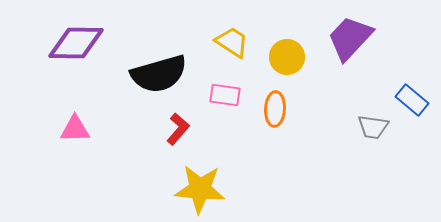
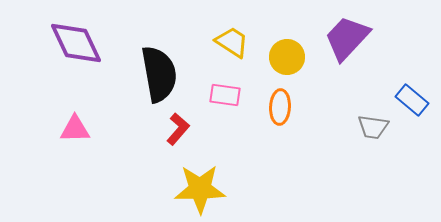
purple trapezoid: moved 3 px left
purple diamond: rotated 64 degrees clockwise
black semicircle: rotated 84 degrees counterclockwise
orange ellipse: moved 5 px right, 2 px up
yellow star: rotated 6 degrees counterclockwise
